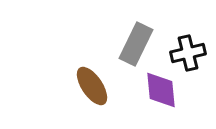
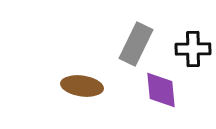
black cross: moved 5 px right, 4 px up; rotated 12 degrees clockwise
brown ellipse: moved 10 px left; rotated 48 degrees counterclockwise
